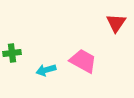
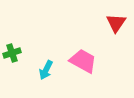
green cross: rotated 12 degrees counterclockwise
cyan arrow: rotated 48 degrees counterclockwise
